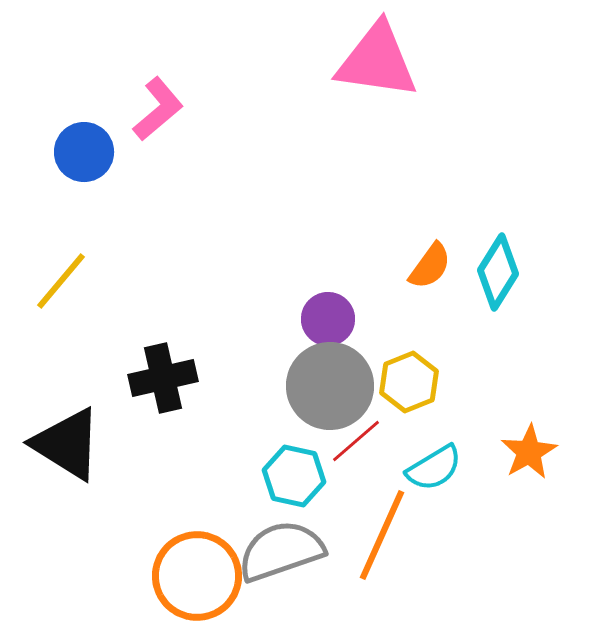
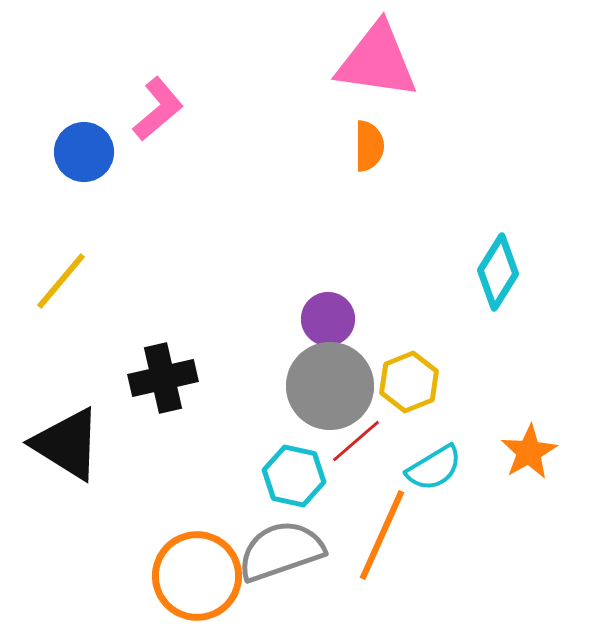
orange semicircle: moved 61 px left, 120 px up; rotated 36 degrees counterclockwise
